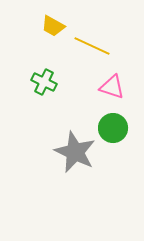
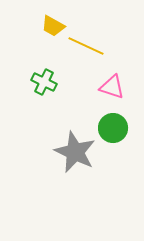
yellow line: moved 6 px left
